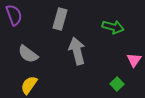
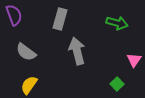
green arrow: moved 4 px right, 4 px up
gray semicircle: moved 2 px left, 2 px up
